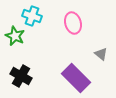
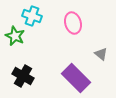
black cross: moved 2 px right
